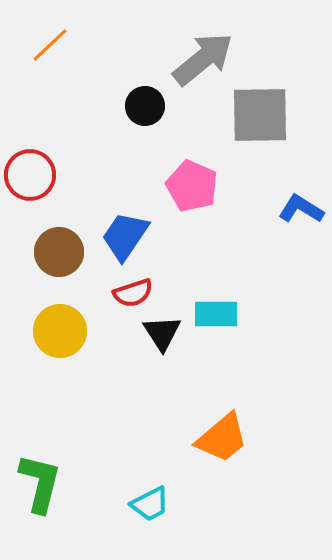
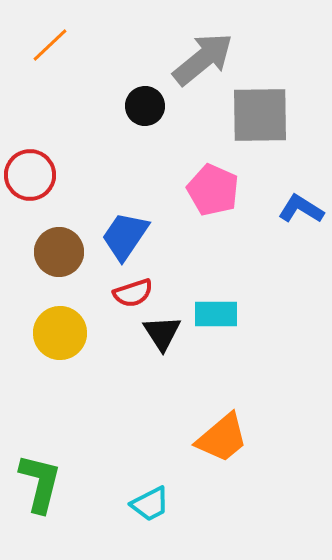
pink pentagon: moved 21 px right, 4 px down
yellow circle: moved 2 px down
